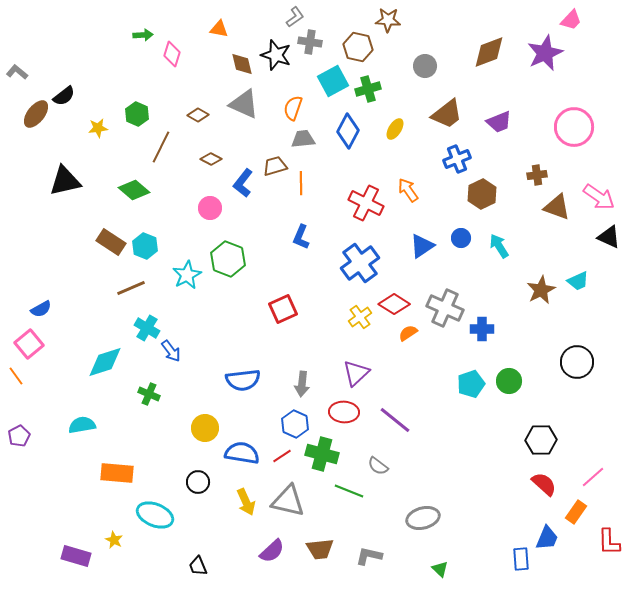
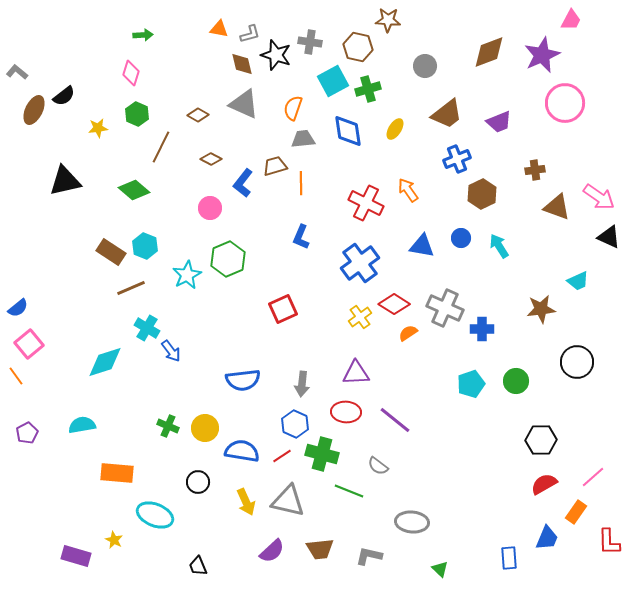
gray L-shape at (295, 17): moved 45 px left, 17 px down; rotated 20 degrees clockwise
pink trapezoid at (571, 20): rotated 15 degrees counterclockwise
purple star at (545, 53): moved 3 px left, 2 px down
pink diamond at (172, 54): moved 41 px left, 19 px down
brown ellipse at (36, 114): moved 2 px left, 4 px up; rotated 12 degrees counterclockwise
pink circle at (574, 127): moved 9 px left, 24 px up
blue diamond at (348, 131): rotated 36 degrees counterclockwise
brown cross at (537, 175): moved 2 px left, 5 px up
brown rectangle at (111, 242): moved 10 px down
blue triangle at (422, 246): rotated 44 degrees clockwise
green hexagon at (228, 259): rotated 16 degrees clockwise
brown star at (541, 290): moved 19 px down; rotated 20 degrees clockwise
blue semicircle at (41, 309): moved 23 px left, 1 px up; rotated 10 degrees counterclockwise
purple triangle at (356, 373): rotated 40 degrees clockwise
green circle at (509, 381): moved 7 px right
green cross at (149, 394): moved 19 px right, 32 px down
red ellipse at (344, 412): moved 2 px right
purple pentagon at (19, 436): moved 8 px right, 3 px up
blue semicircle at (242, 453): moved 2 px up
red semicircle at (544, 484): rotated 72 degrees counterclockwise
gray ellipse at (423, 518): moved 11 px left, 4 px down; rotated 20 degrees clockwise
blue rectangle at (521, 559): moved 12 px left, 1 px up
